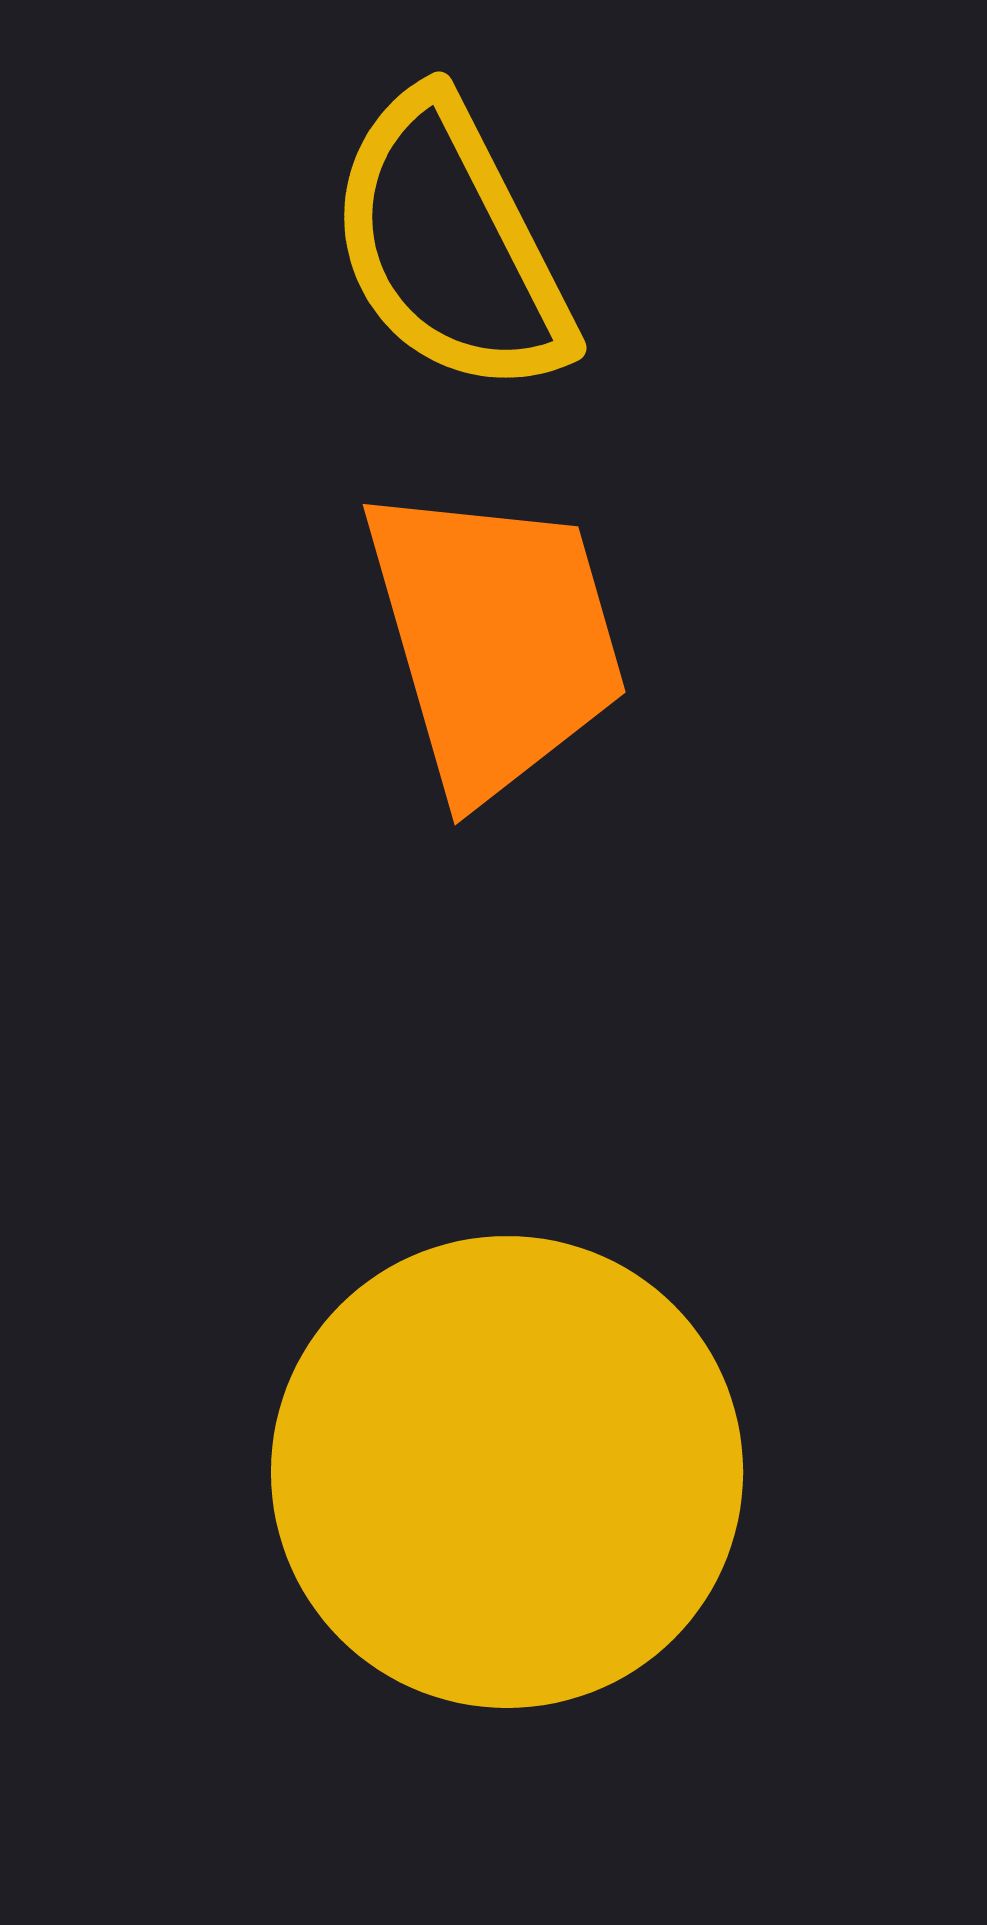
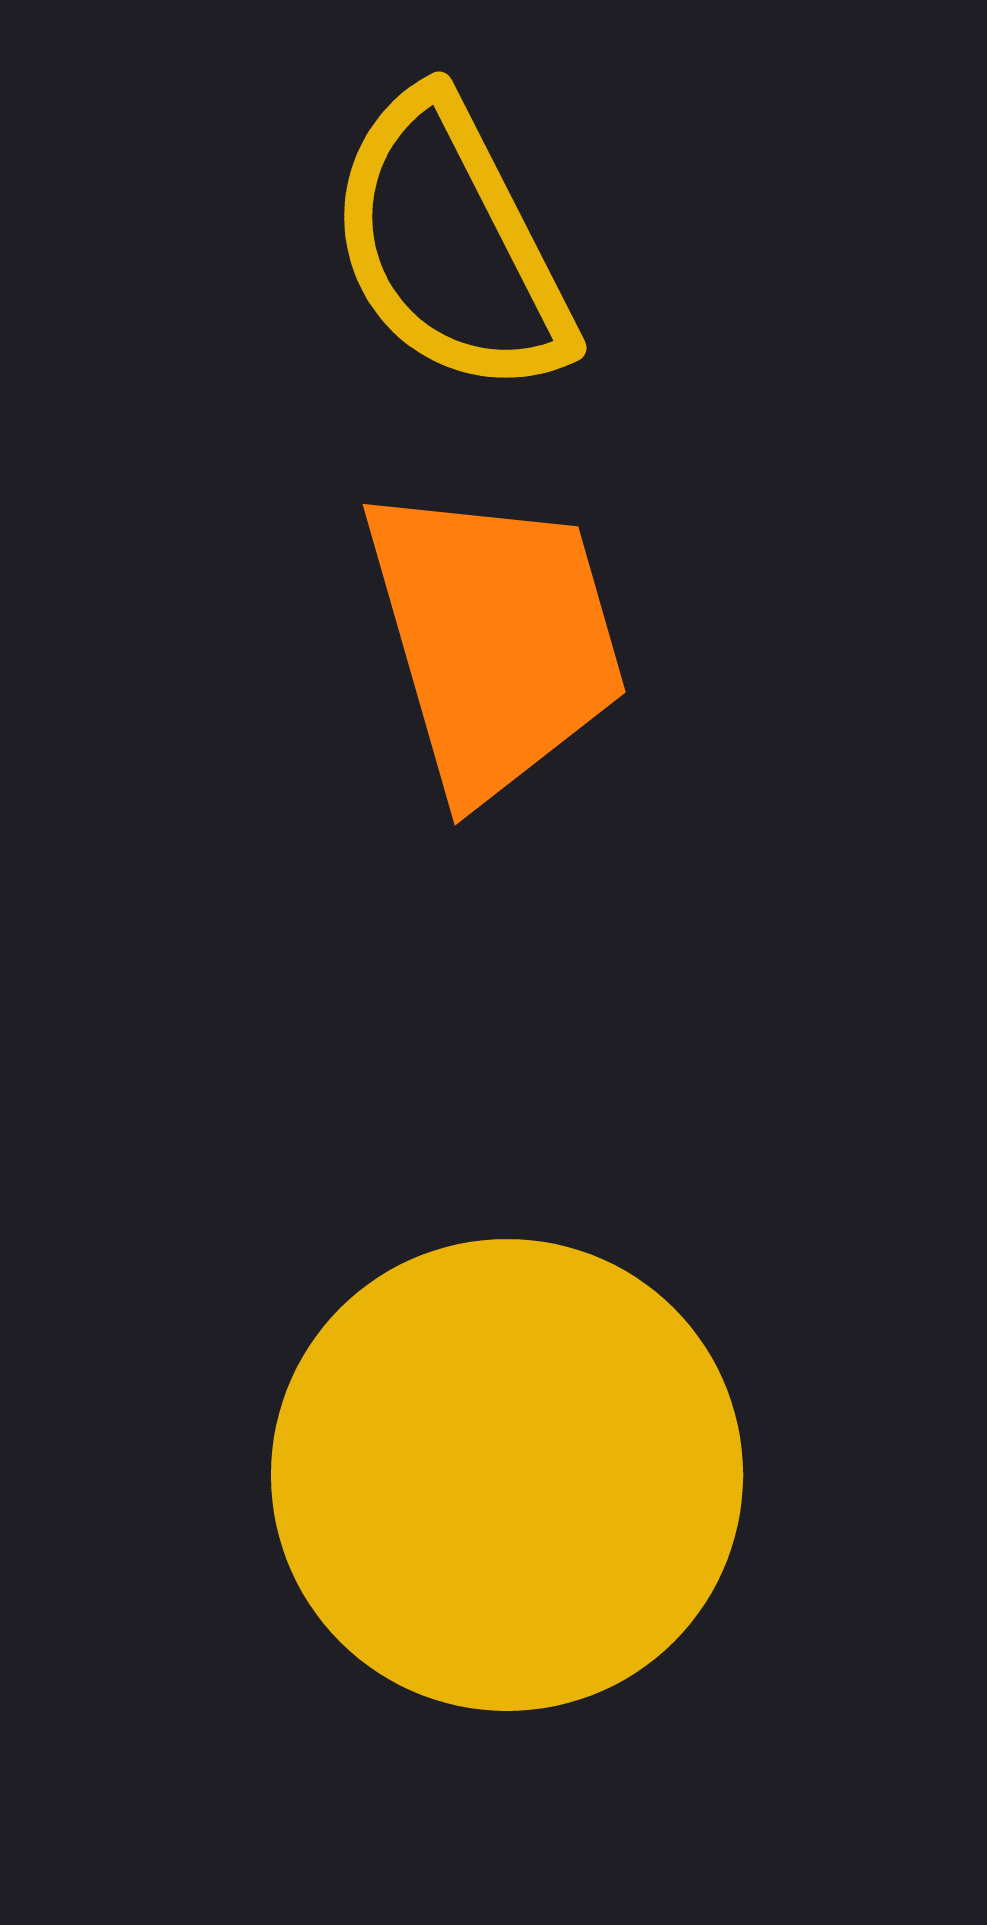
yellow circle: moved 3 px down
